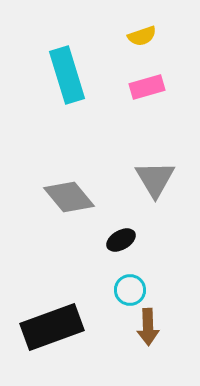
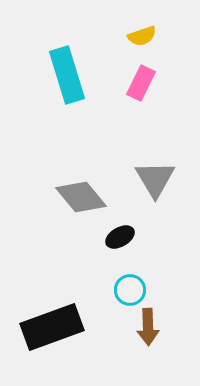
pink rectangle: moved 6 px left, 4 px up; rotated 48 degrees counterclockwise
gray diamond: moved 12 px right
black ellipse: moved 1 px left, 3 px up
